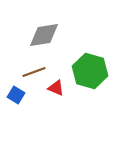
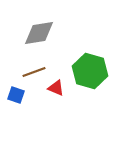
gray diamond: moved 5 px left, 2 px up
blue square: rotated 12 degrees counterclockwise
